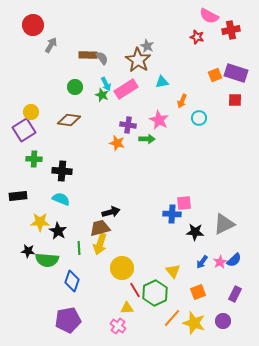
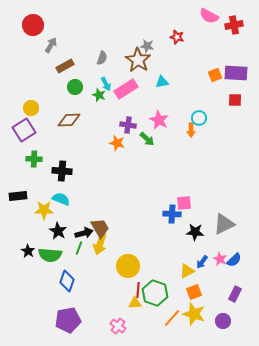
red cross at (231, 30): moved 3 px right, 5 px up
red star at (197, 37): moved 20 px left
gray star at (147, 46): rotated 16 degrees counterclockwise
brown rectangle at (88, 55): moved 23 px left, 11 px down; rotated 30 degrees counterclockwise
gray semicircle at (102, 58): rotated 56 degrees clockwise
purple rectangle at (236, 73): rotated 15 degrees counterclockwise
green star at (102, 95): moved 3 px left
orange arrow at (182, 101): moved 9 px right, 29 px down; rotated 24 degrees counterclockwise
yellow circle at (31, 112): moved 4 px up
brown diamond at (69, 120): rotated 10 degrees counterclockwise
green arrow at (147, 139): rotated 42 degrees clockwise
black arrow at (111, 212): moved 27 px left, 21 px down
yellow star at (40, 222): moved 4 px right, 12 px up
brown trapezoid at (100, 228): rotated 75 degrees clockwise
green line at (79, 248): rotated 24 degrees clockwise
black star at (28, 251): rotated 24 degrees clockwise
green semicircle at (47, 260): moved 3 px right, 5 px up
pink star at (220, 262): moved 3 px up; rotated 16 degrees counterclockwise
yellow circle at (122, 268): moved 6 px right, 2 px up
yellow triangle at (173, 271): moved 14 px right; rotated 42 degrees clockwise
blue diamond at (72, 281): moved 5 px left
red line at (135, 290): moved 3 px right; rotated 35 degrees clockwise
orange square at (198, 292): moved 4 px left
green hexagon at (155, 293): rotated 15 degrees counterclockwise
yellow triangle at (127, 308): moved 8 px right, 5 px up
yellow star at (194, 323): moved 9 px up
